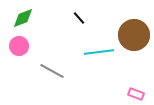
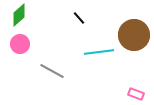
green diamond: moved 4 px left, 3 px up; rotated 20 degrees counterclockwise
pink circle: moved 1 px right, 2 px up
